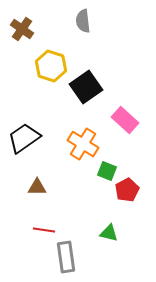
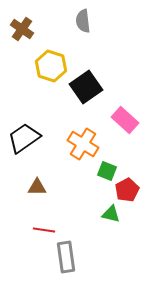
green triangle: moved 2 px right, 19 px up
